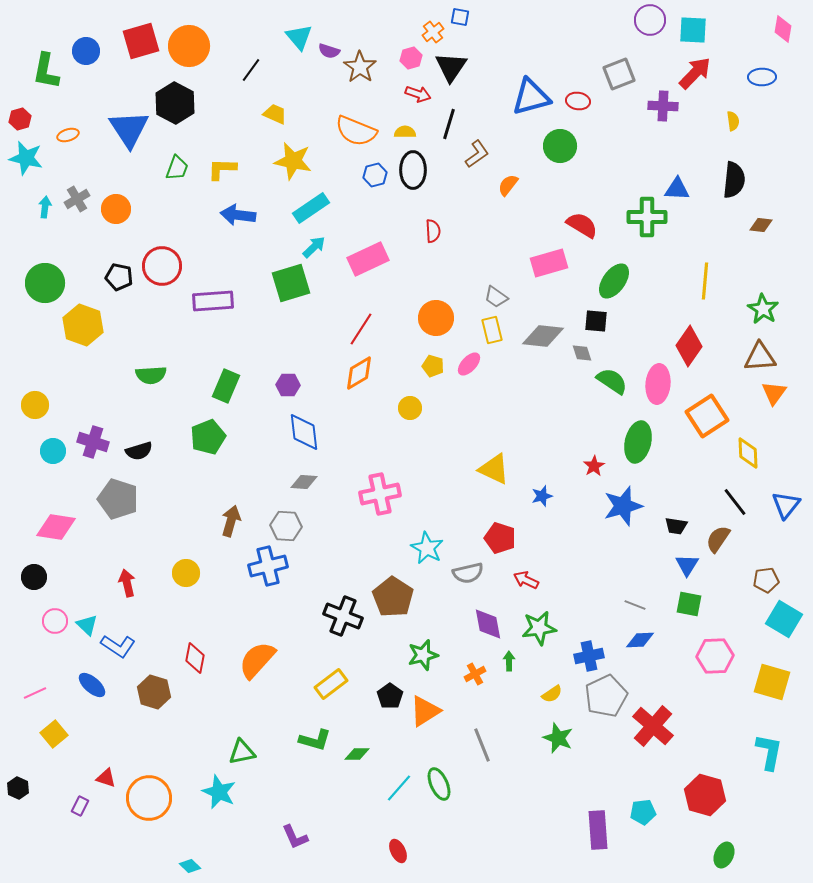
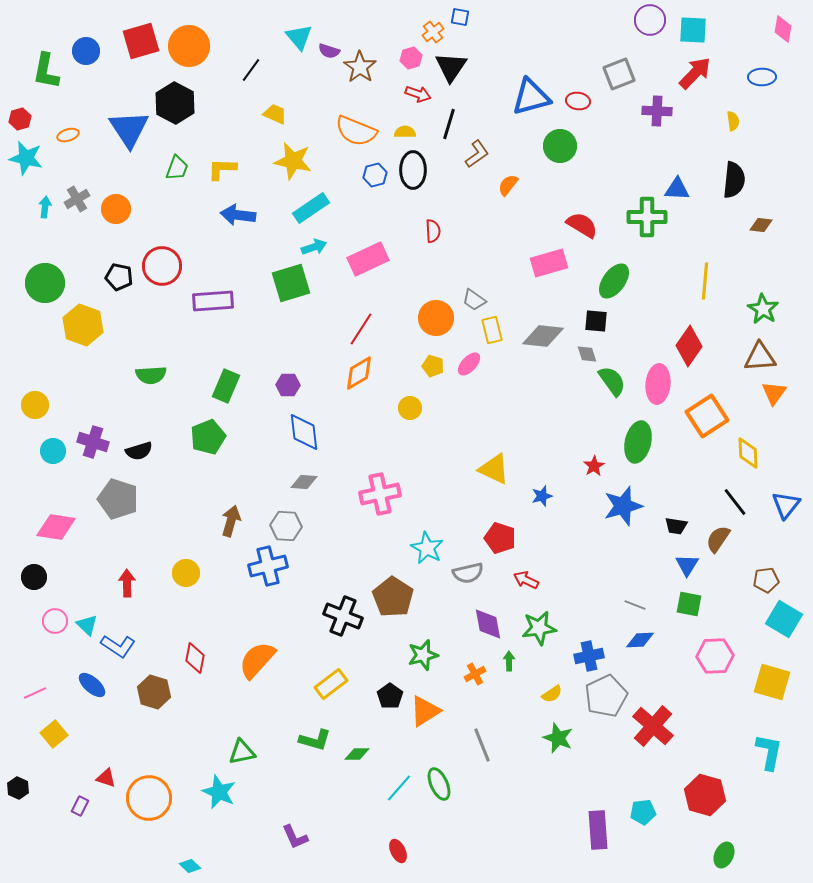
purple cross at (663, 106): moved 6 px left, 5 px down
cyan arrow at (314, 247): rotated 25 degrees clockwise
gray trapezoid at (496, 297): moved 22 px left, 3 px down
gray diamond at (582, 353): moved 5 px right, 1 px down
green semicircle at (612, 381): rotated 20 degrees clockwise
red arrow at (127, 583): rotated 12 degrees clockwise
